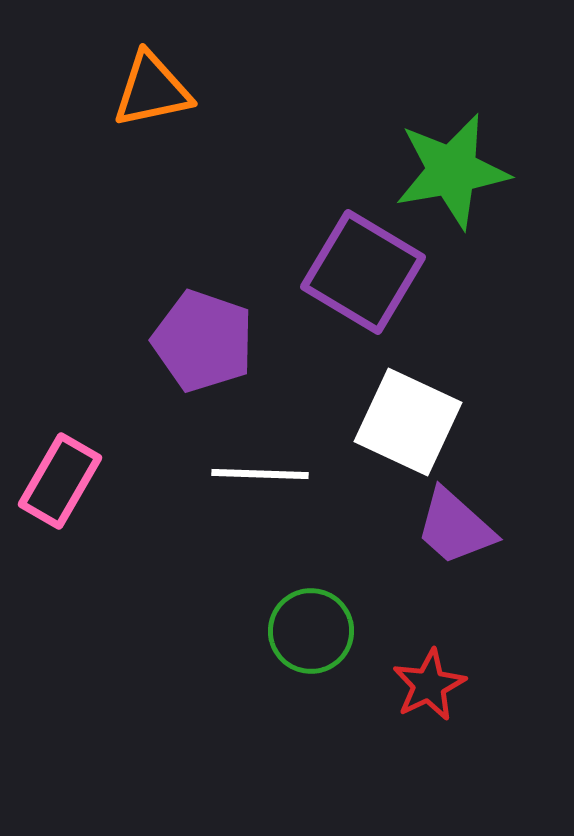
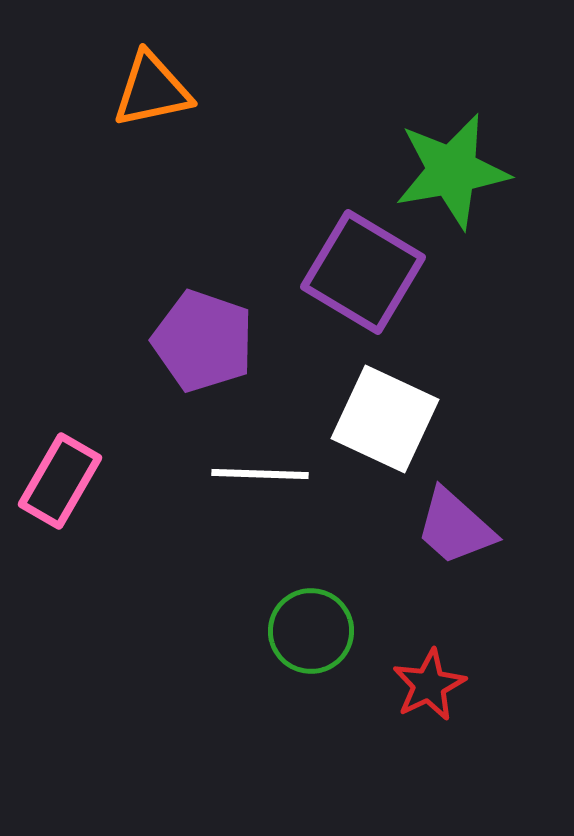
white square: moved 23 px left, 3 px up
